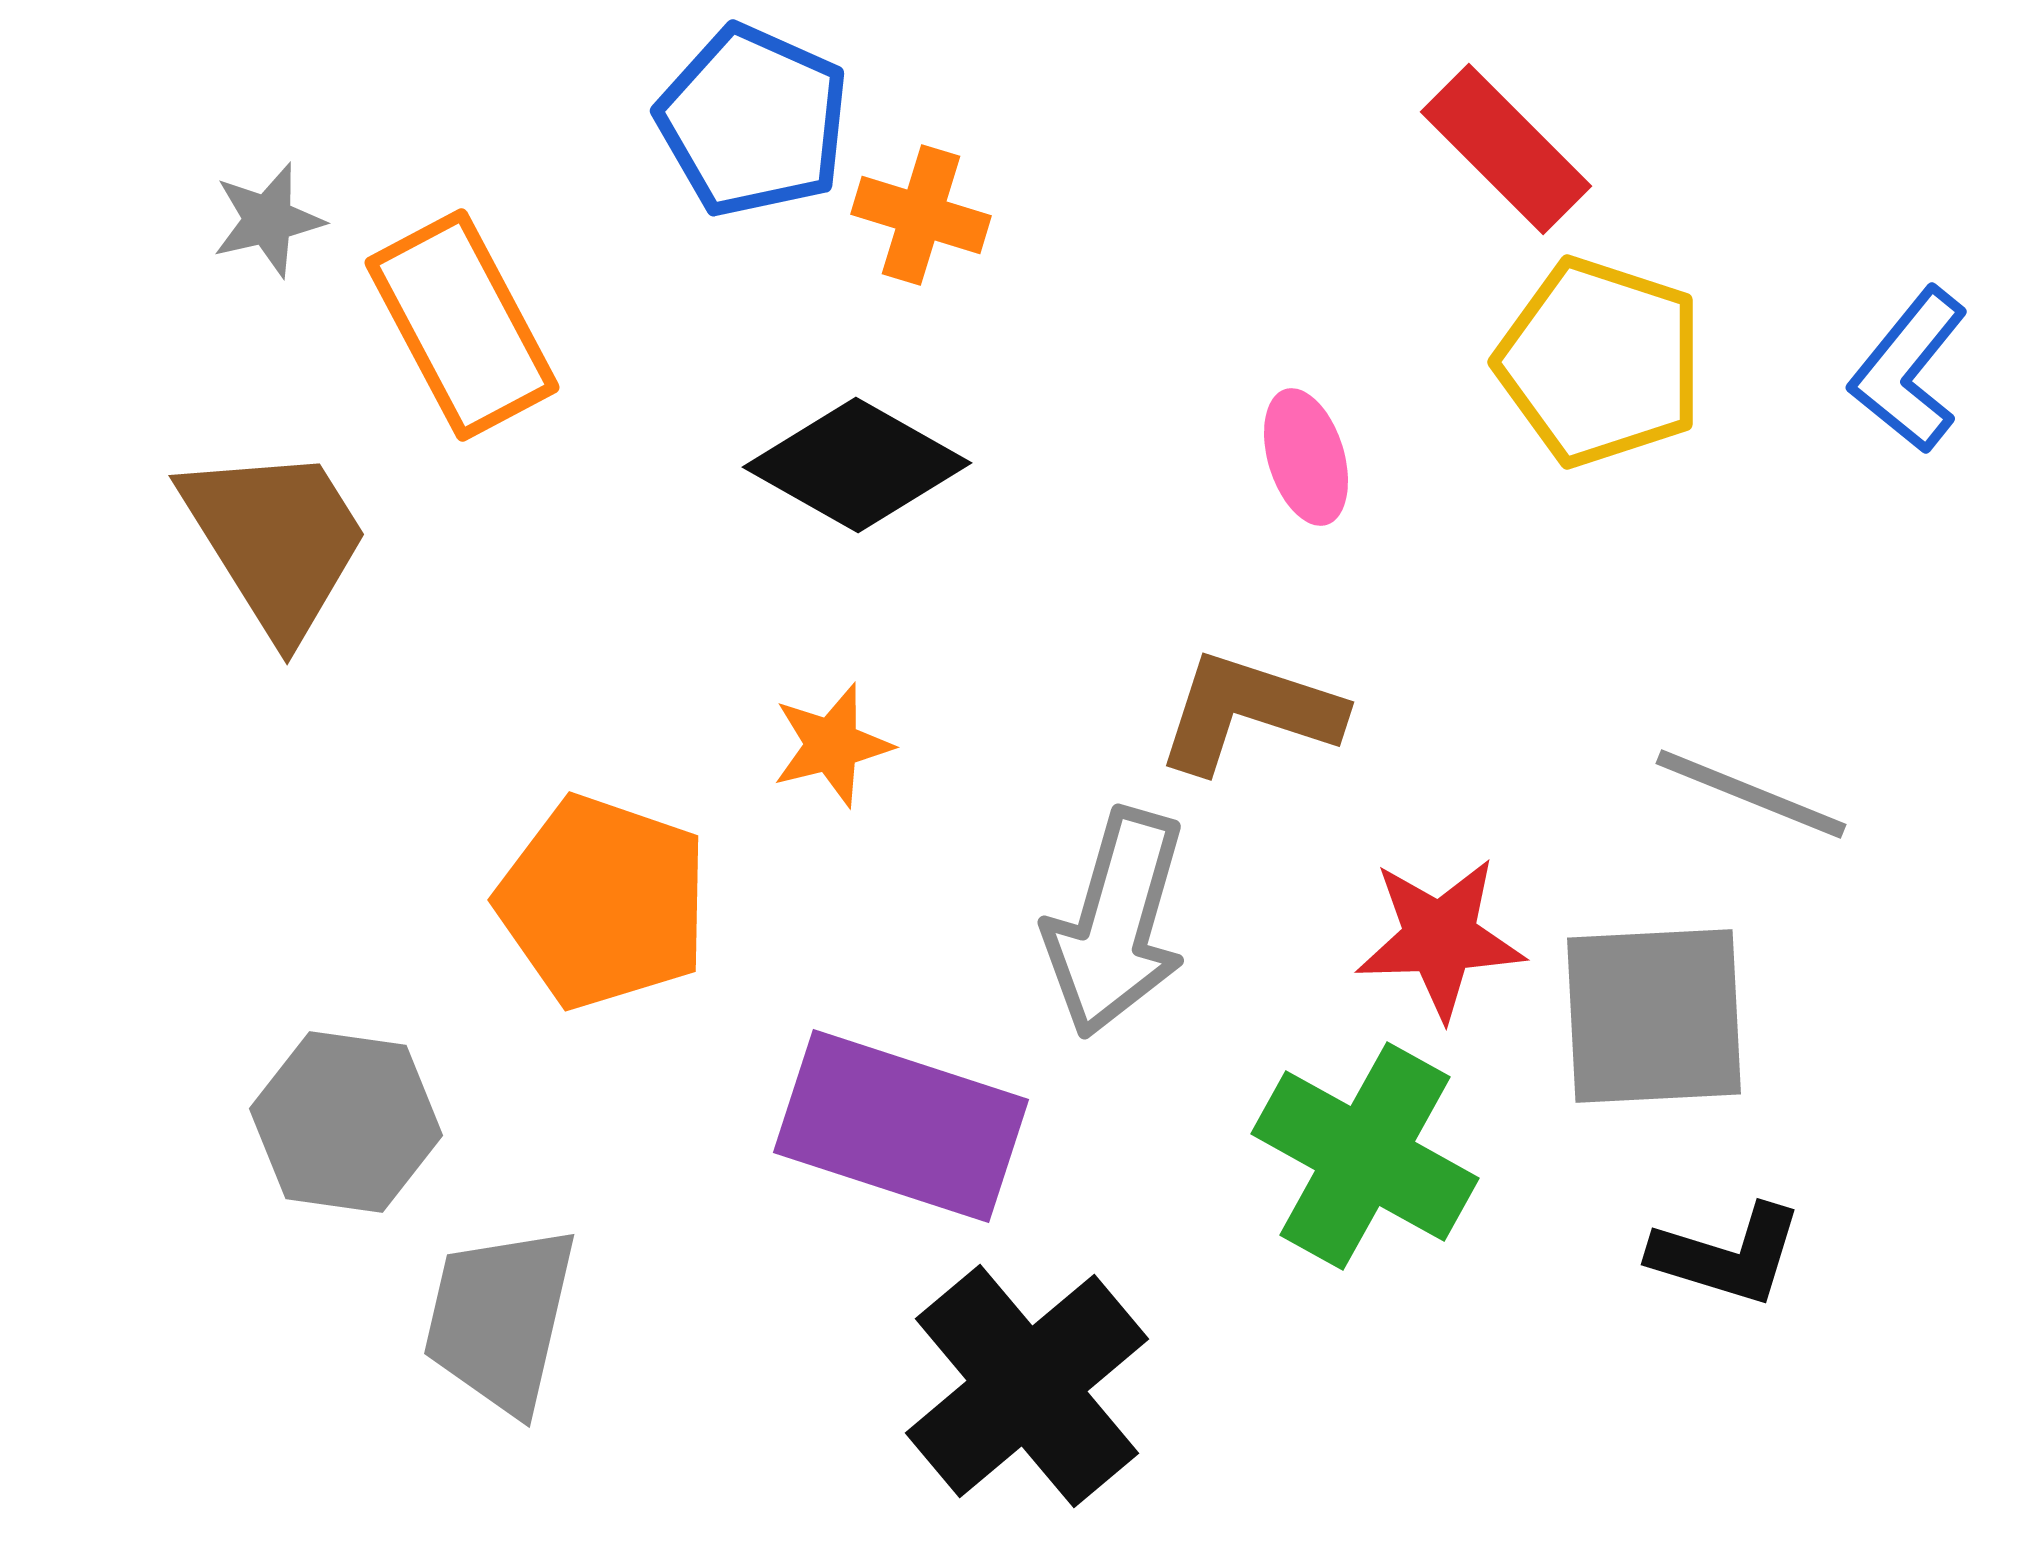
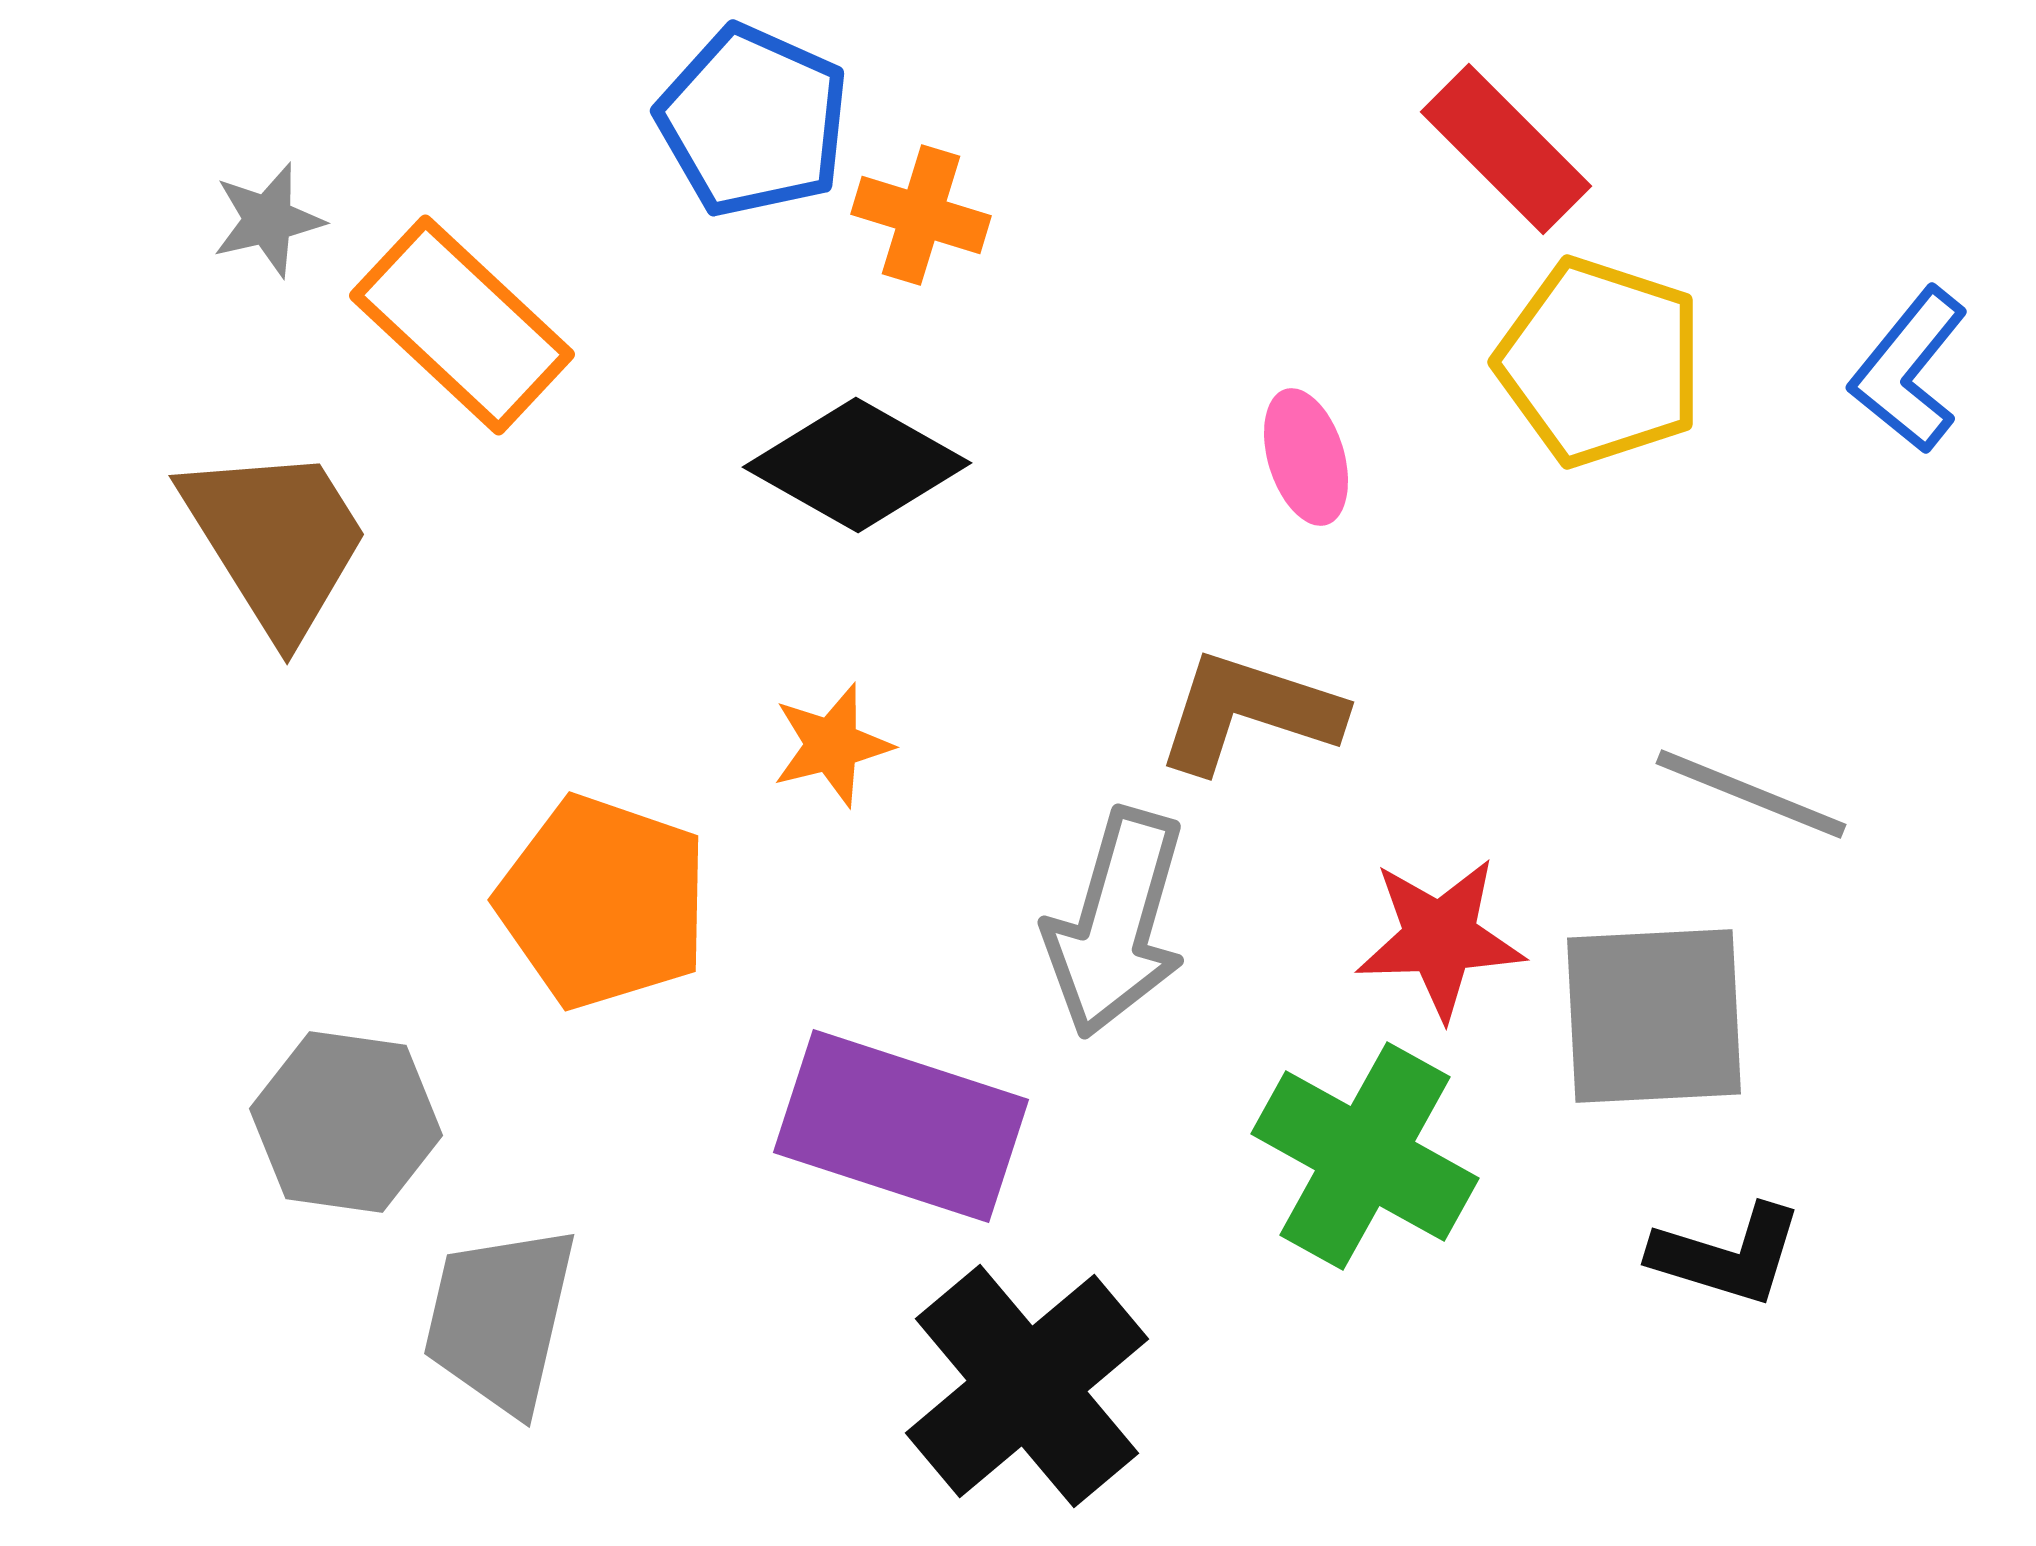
orange rectangle: rotated 19 degrees counterclockwise
